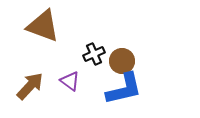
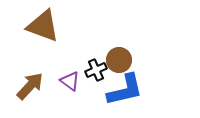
black cross: moved 2 px right, 16 px down
brown circle: moved 3 px left, 1 px up
blue L-shape: moved 1 px right, 1 px down
